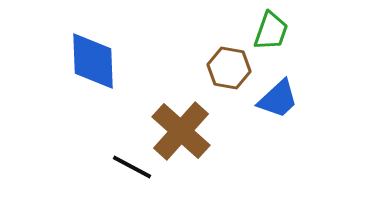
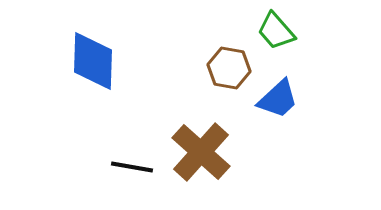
green trapezoid: moved 5 px right; rotated 120 degrees clockwise
blue diamond: rotated 4 degrees clockwise
brown cross: moved 20 px right, 21 px down
black line: rotated 18 degrees counterclockwise
